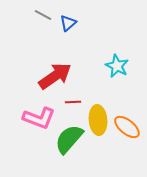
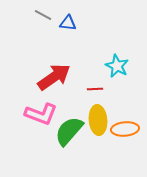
blue triangle: rotated 48 degrees clockwise
red arrow: moved 1 px left, 1 px down
red line: moved 22 px right, 13 px up
pink L-shape: moved 2 px right, 4 px up
orange ellipse: moved 2 px left, 2 px down; rotated 44 degrees counterclockwise
green semicircle: moved 8 px up
